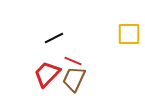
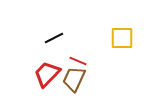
yellow square: moved 7 px left, 4 px down
red line: moved 5 px right
